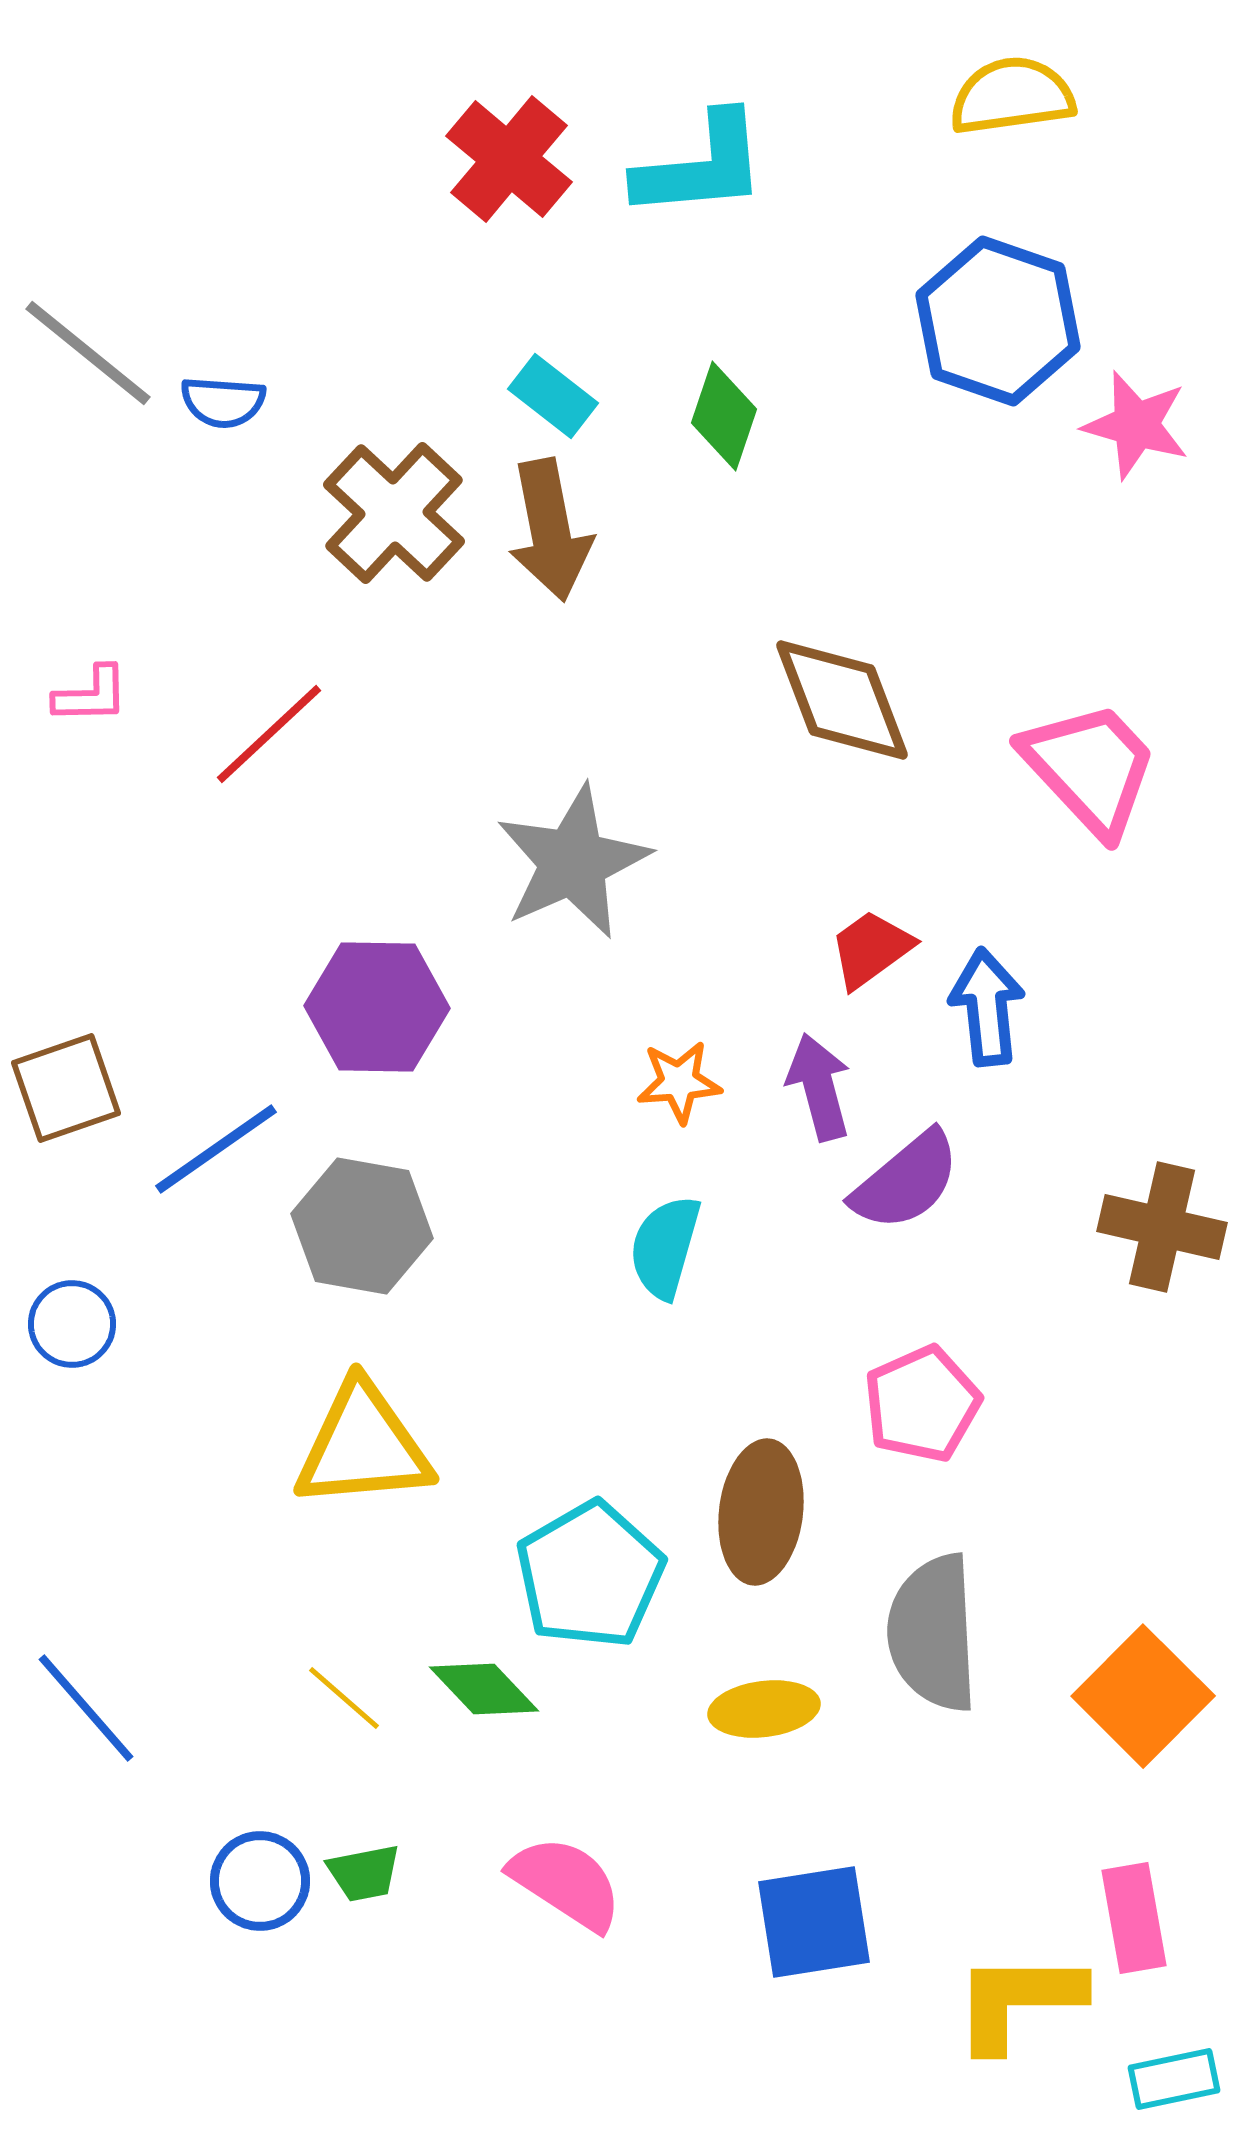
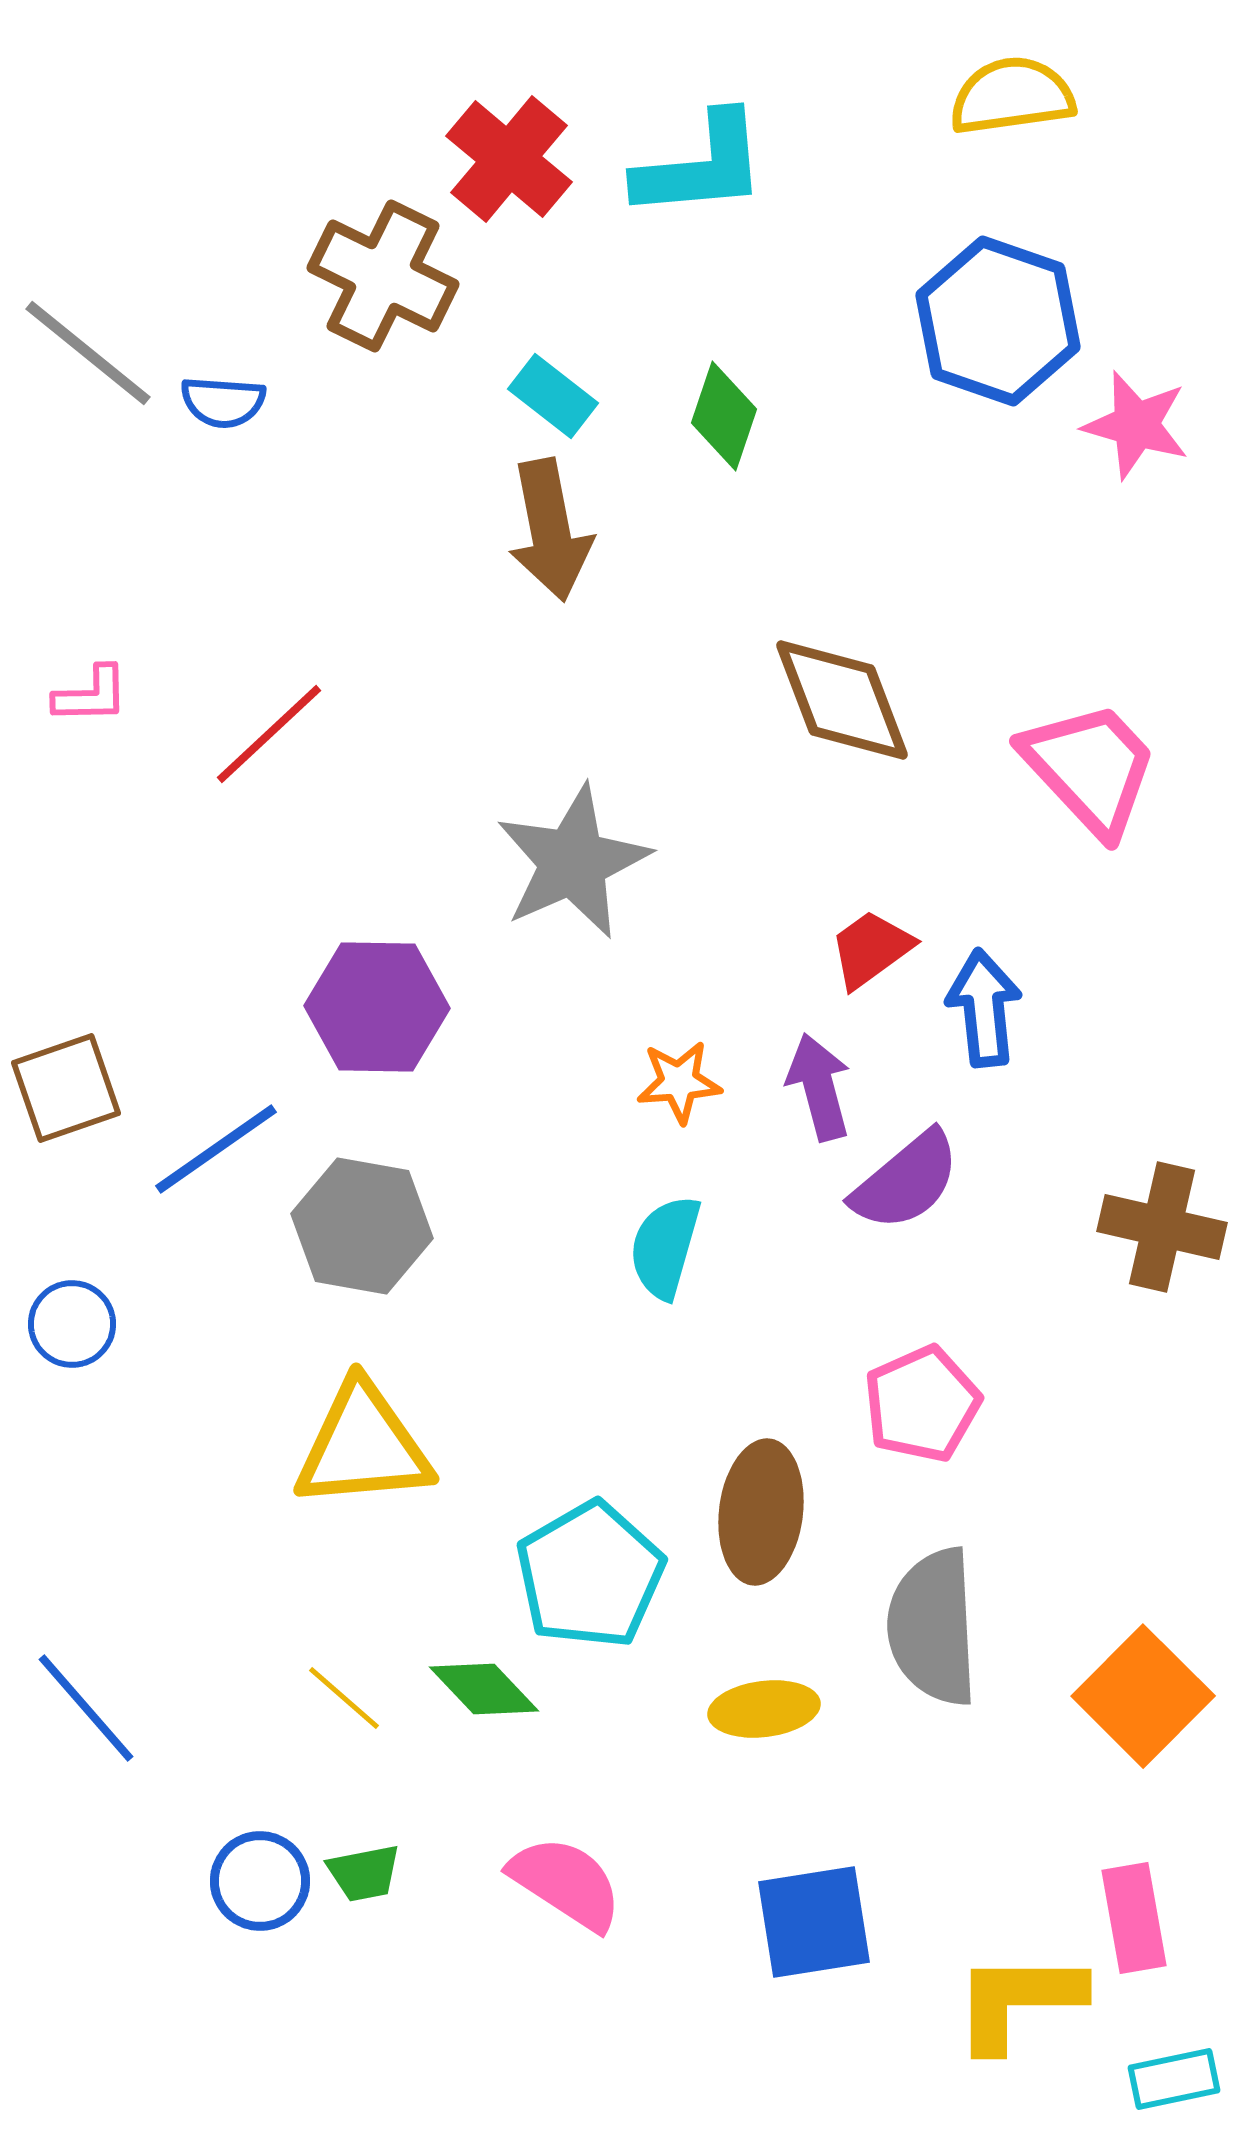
brown cross at (394, 513): moved 11 px left, 237 px up; rotated 17 degrees counterclockwise
blue arrow at (987, 1007): moved 3 px left, 1 px down
gray semicircle at (933, 1633): moved 6 px up
